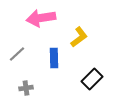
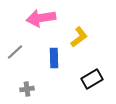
gray line: moved 2 px left, 2 px up
black rectangle: rotated 15 degrees clockwise
gray cross: moved 1 px right, 1 px down
